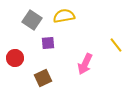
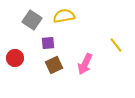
brown square: moved 11 px right, 13 px up
